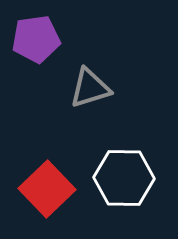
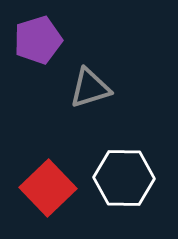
purple pentagon: moved 2 px right, 1 px down; rotated 9 degrees counterclockwise
red square: moved 1 px right, 1 px up
